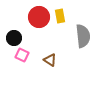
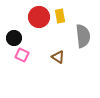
brown triangle: moved 8 px right, 3 px up
